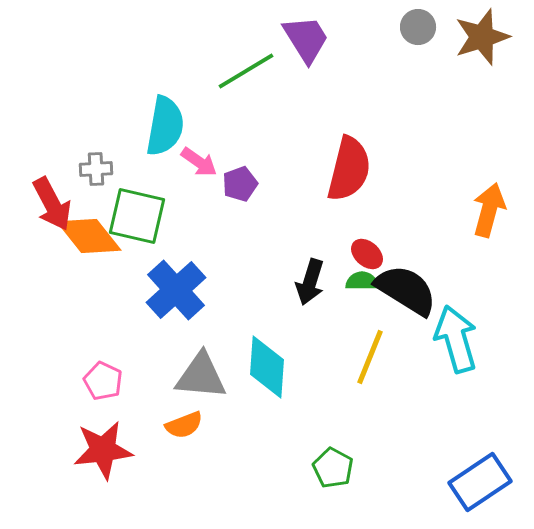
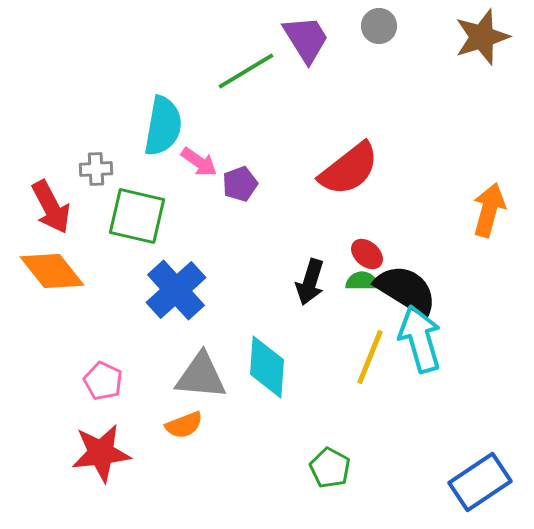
gray circle: moved 39 px left, 1 px up
cyan semicircle: moved 2 px left
red semicircle: rotated 38 degrees clockwise
red arrow: moved 1 px left, 3 px down
orange diamond: moved 37 px left, 35 px down
cyan arrow: moved 36 px left
red star: moved 2 px left, 3 px down
green pentagon: moved 3 px left
